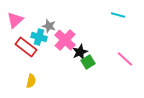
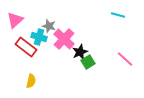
pink cross: moved 1 px left, 1 px up
